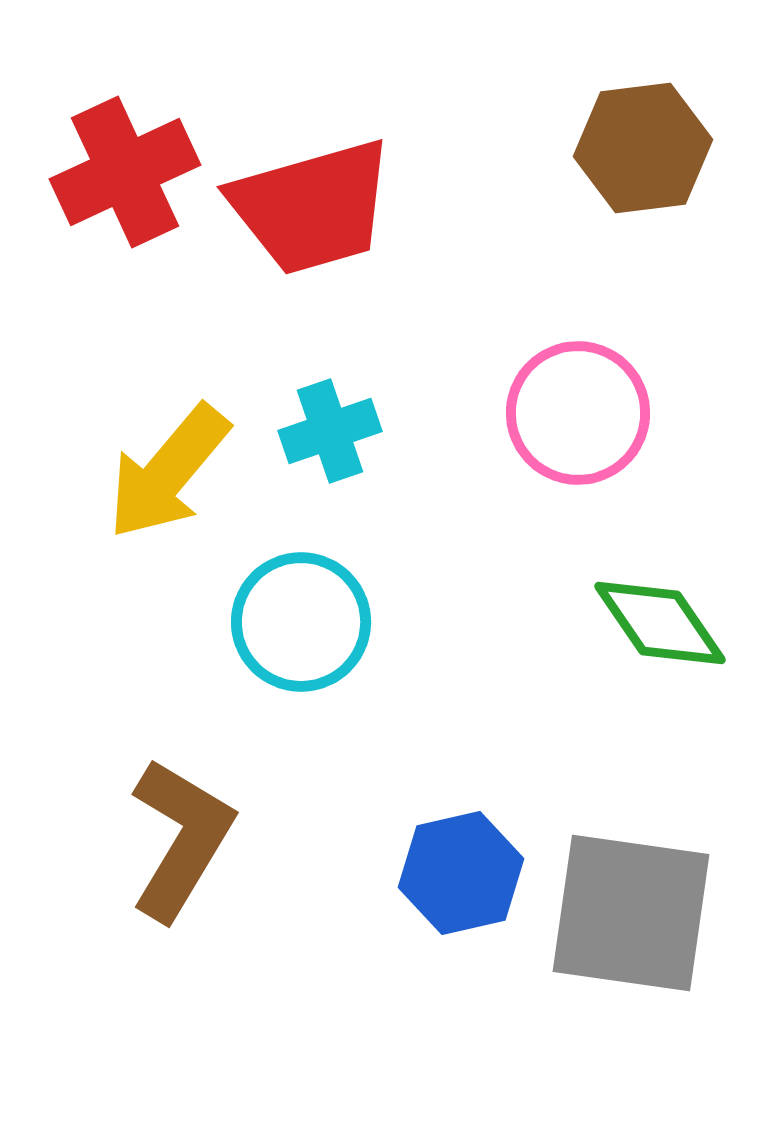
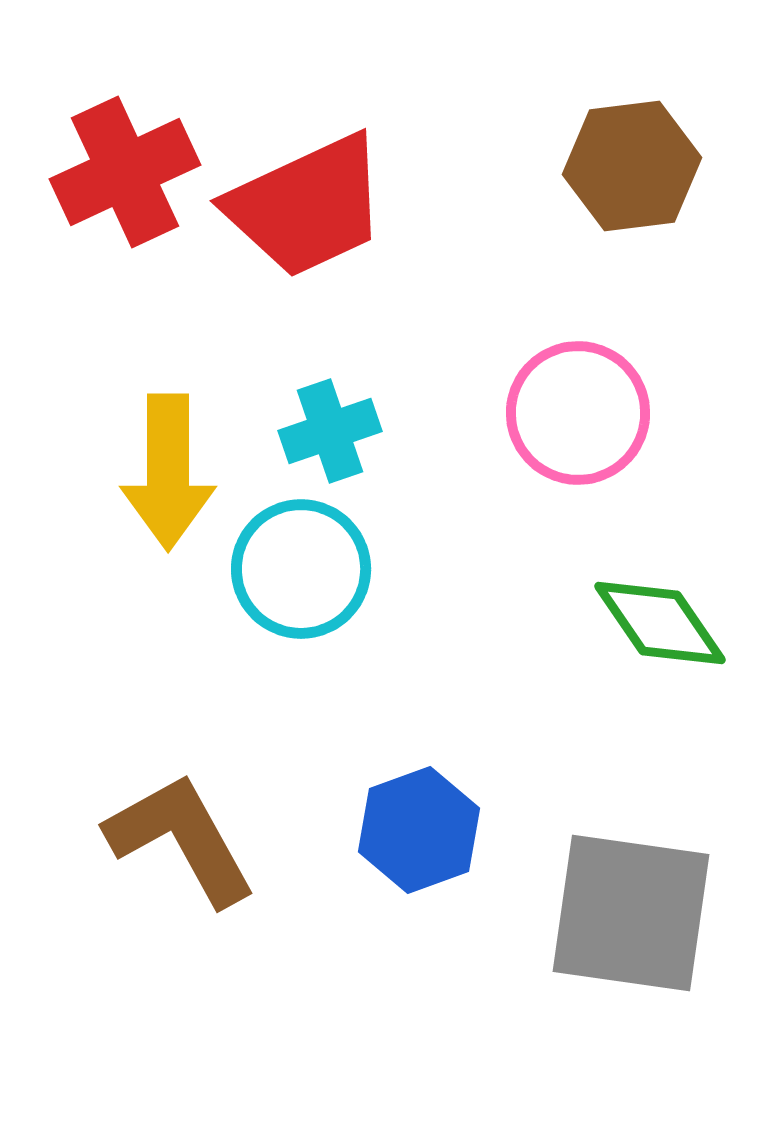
brown hexagon: moved 11 px left, 18 px down
red trapezoid: moved 5 px left, 1 px up; rotated 9 degrees counterclockwise
yellow arrow: rotated 40 degrees counterclockwise
cyan circle: moved 53 px up
brown L-shape: rotated 60 degrees counterclockwise
blue hexagon: moved 42 px left, 43 px up; rotated 7 degrees counterclockwise
